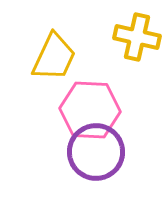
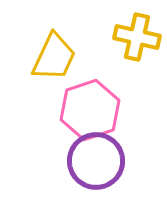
pink hexagon: rotated 22 degrees counterclockwise
purple circle: moved 9 px down
